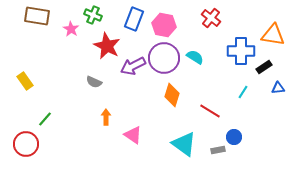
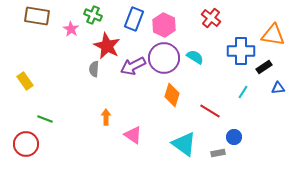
pink hexagon: rotated 15 degrees clockwise
gray semicircle: moved 13 px up; rotated 70 degrees clockwise
green line: rotated 70 degrees clockwise
gray rectangle: moved 3 px down
